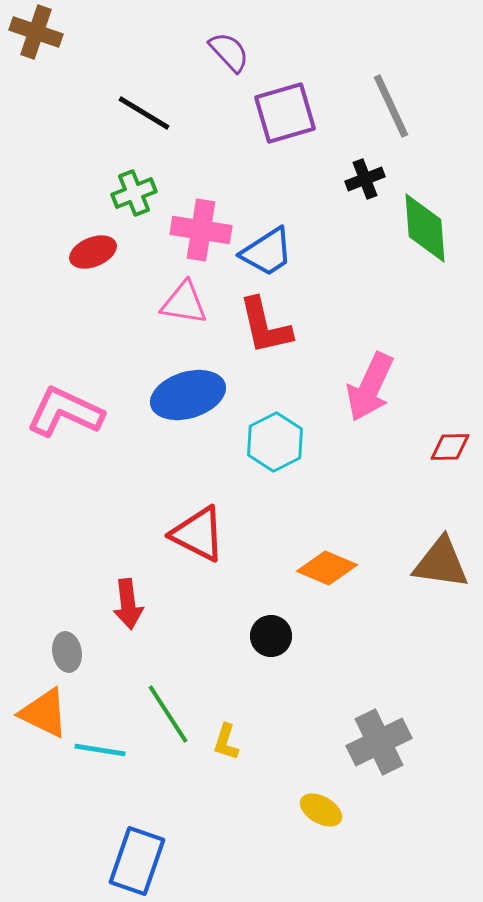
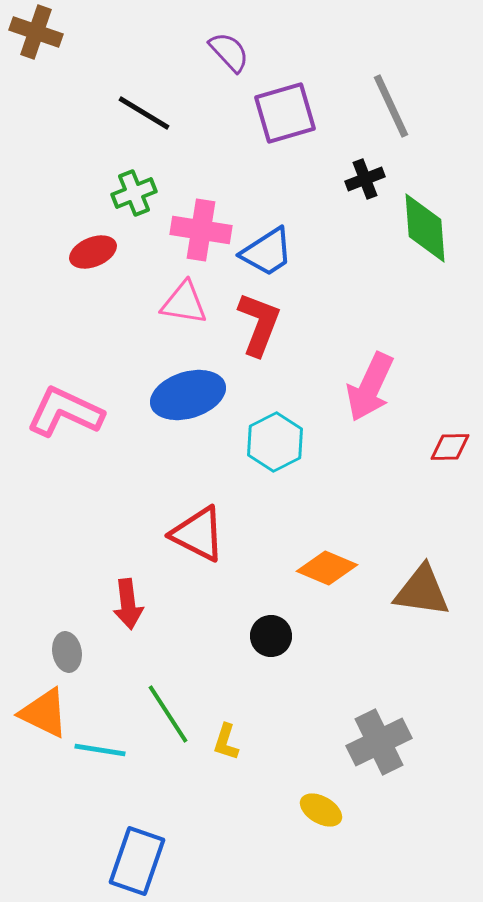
red L-shape: moved 6 px left, 2 px up; rotated 146 degrees counterclockwise
brown triangle: moved 19 px left, 28 px down
